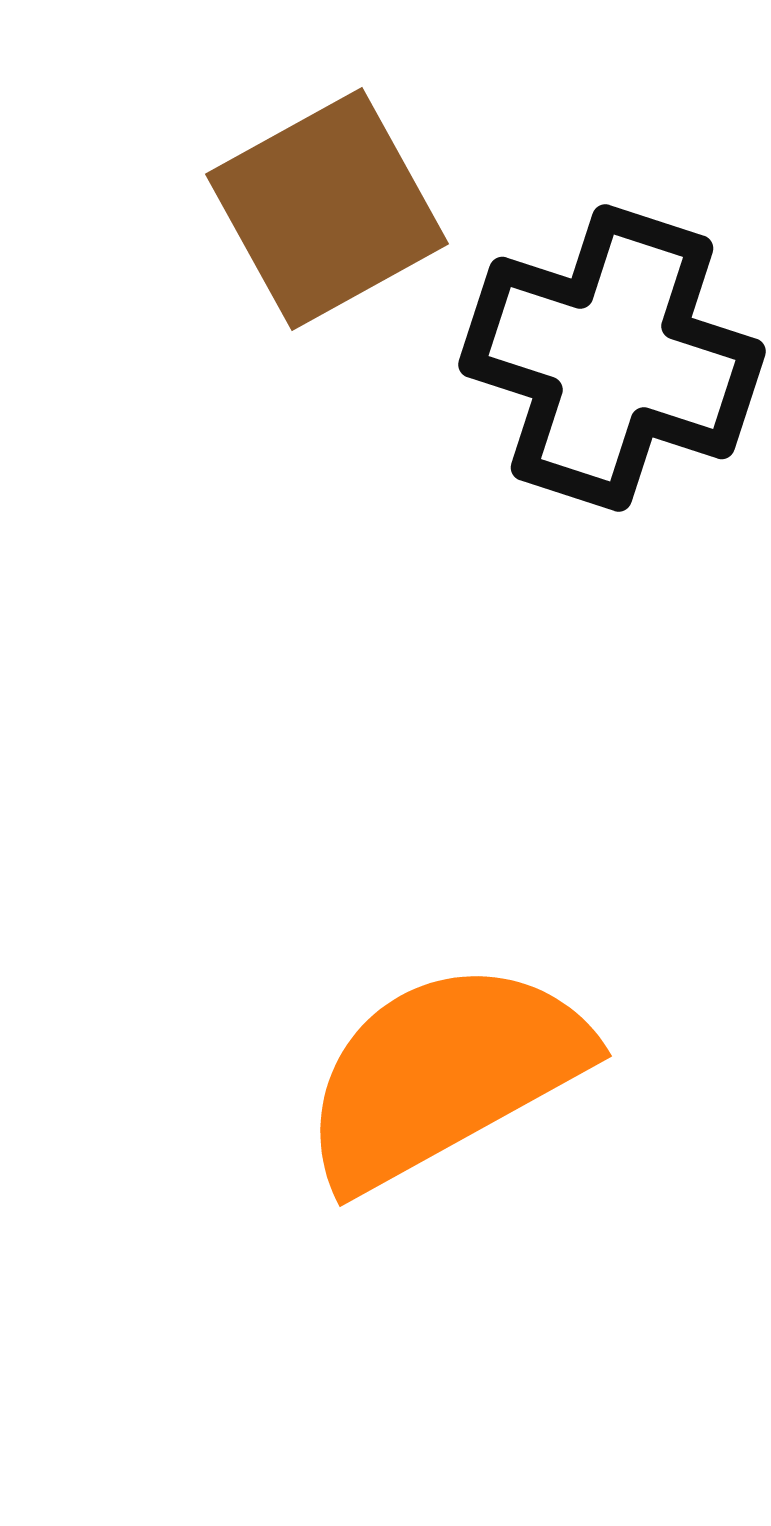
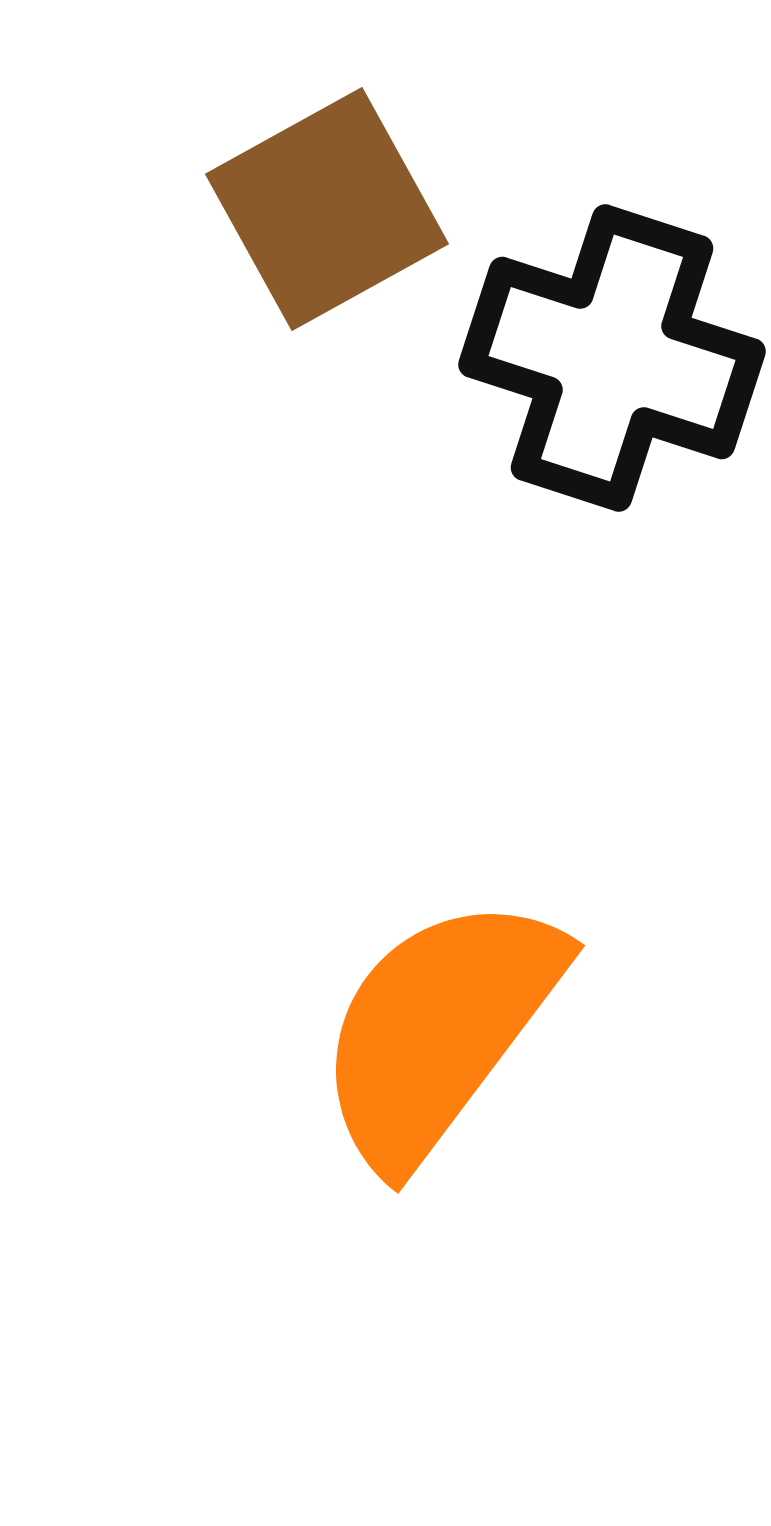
orange semicircle: moved 5 px left, 44 px up; rotated 24 degrees counterclockwise
